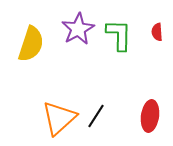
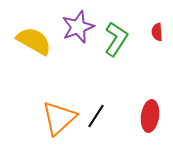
purple star: moved 2 px up; rotated 8 degrees clockwise
green L-shape: moved 3 px left, 4 px down; rotated 32 degrees clockwise
yellow semicircle: moved 3 px right, 3 px up; rotated 78 degrees counterclockwise
